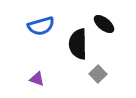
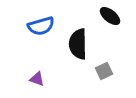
black ellipse: moved 6 px right, 8 px up
gray square: moved 6 px right, 3 px up; rotated 18 degrees clockwise
